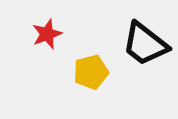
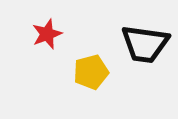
black trapezoid: rotated 30 degrees counterclockwise
